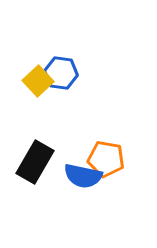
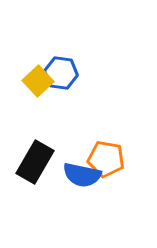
blue semicircle: moved 1 px left, 1 px up
